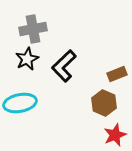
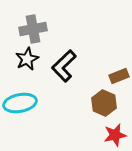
brown rectangle: moved 2 px right, 2 px down
red star: rotated 10 degrees clockwise
